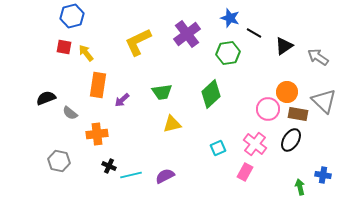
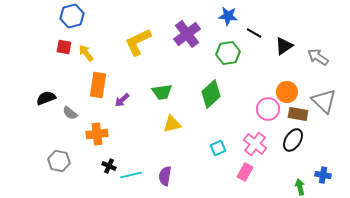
blue star: moved 2 px left, 2 px up; rotated 12 degrees counterclockwise
black ellipse: moved 2 px right
purple semicircle: rotated 54 degrees counterclockwise
